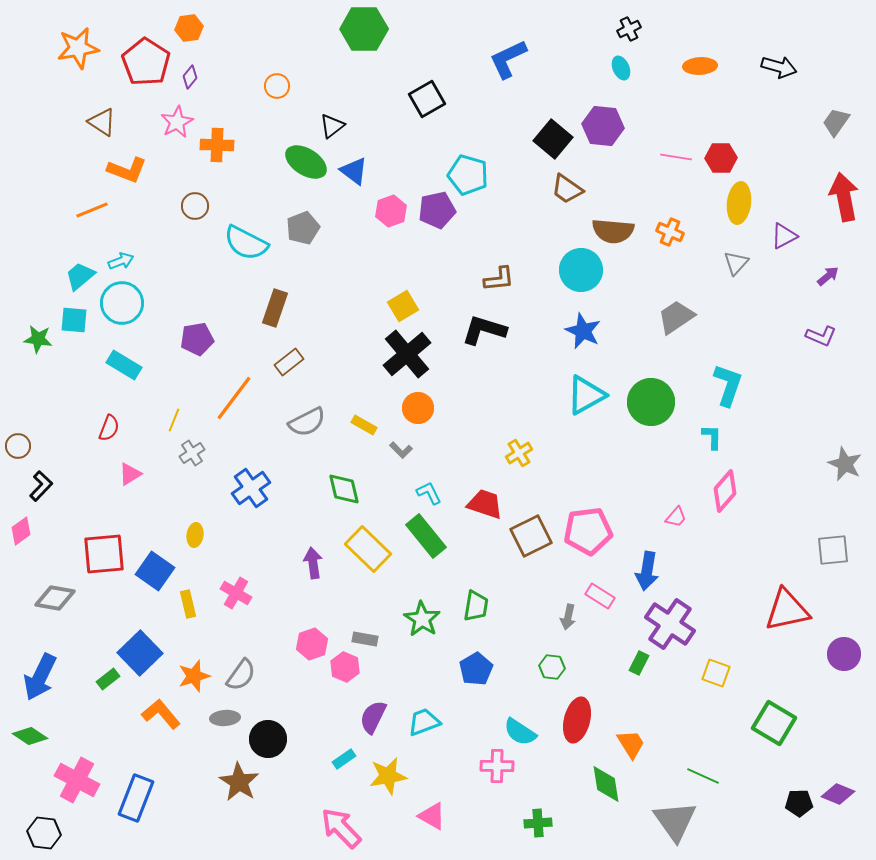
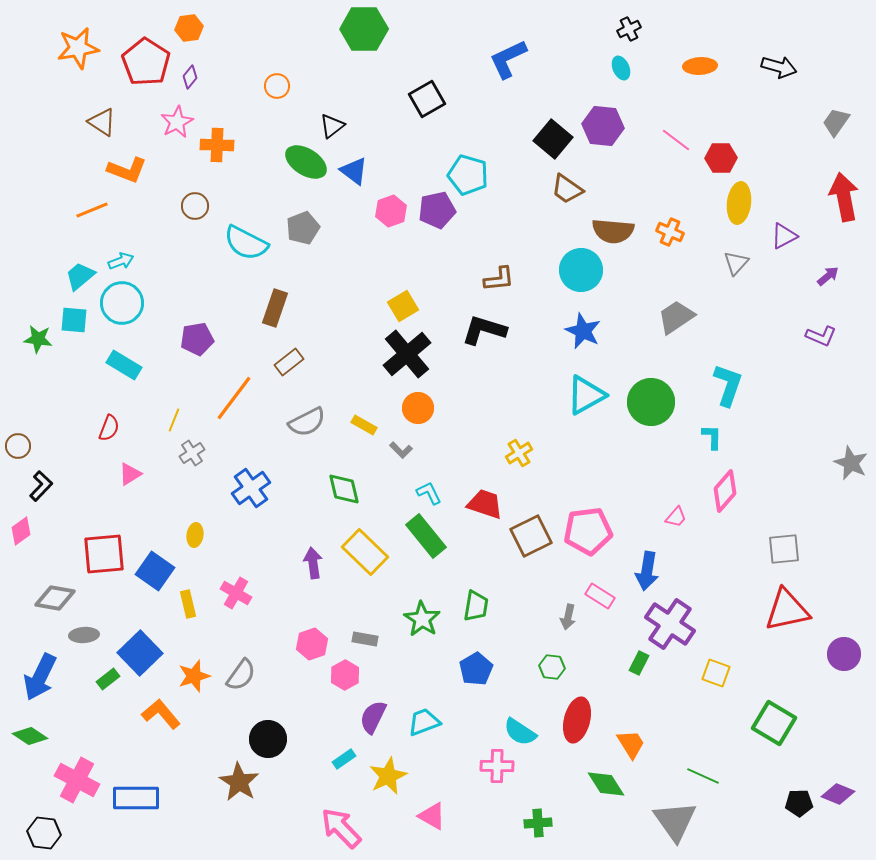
pink line at (676, 157): moved 17 px up; rotated 28 degrees clockwise
gray star at (845, 464): moved 6 px right, 1 px up
yellow rectangle at (368, 549): moved 3 px left, 3 px down
gray square at (833, 550): moved 49 px left, 1 px up
pink hexagon at (345, 667): moved 8 px down; rotated 8 degrees clockwise
gray ellipse at (225, 718): moved 141 px left, 83 px up
yellow star at (388, 776): rotated 15 degrees counterclockwise
green diamond at (606, 784): rotated 24 degrees counterclockwise
blue rectangle at (136, 798): rotated 69 degrees clockwise
